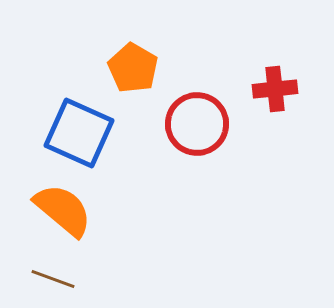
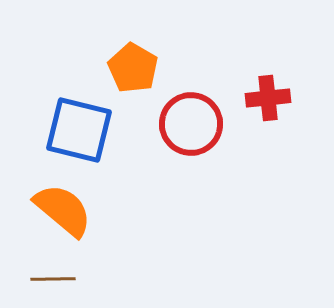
red cross: moved 7 px left, 9 px down
red circle: moved 6 px left
blue square: moved 3 px up; rotated 10 degrees counterclockwise
brown line: rotated 21 degrees counterclockwise
